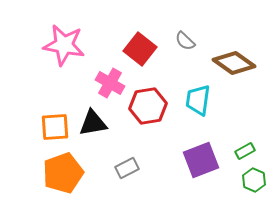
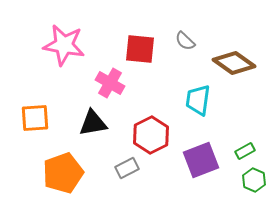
red square: rotated 32 degrees counterclockwise
red hexagon: moved 3 px right, 29 px down; rotated 18 degrees counterclockwise
orange square: moved 20 px left, 9 px up
